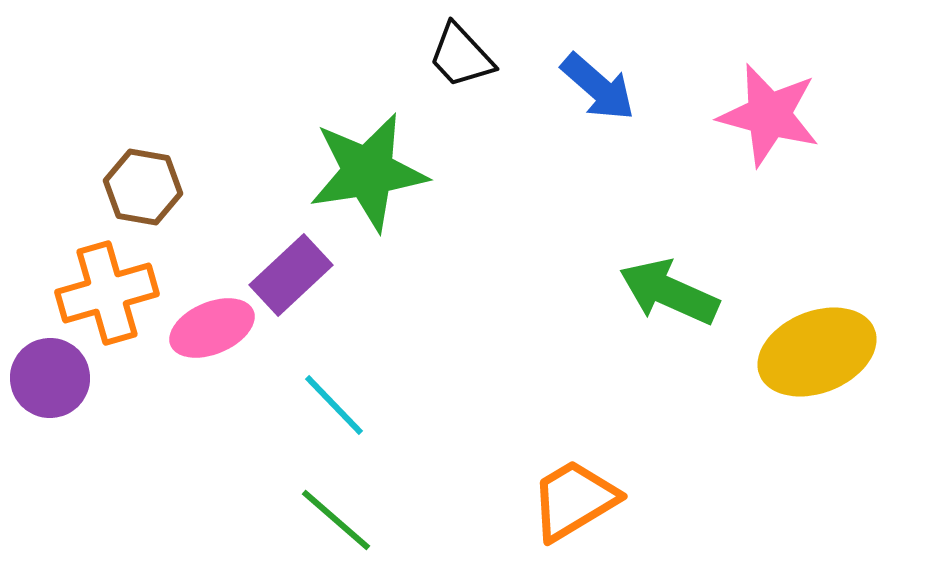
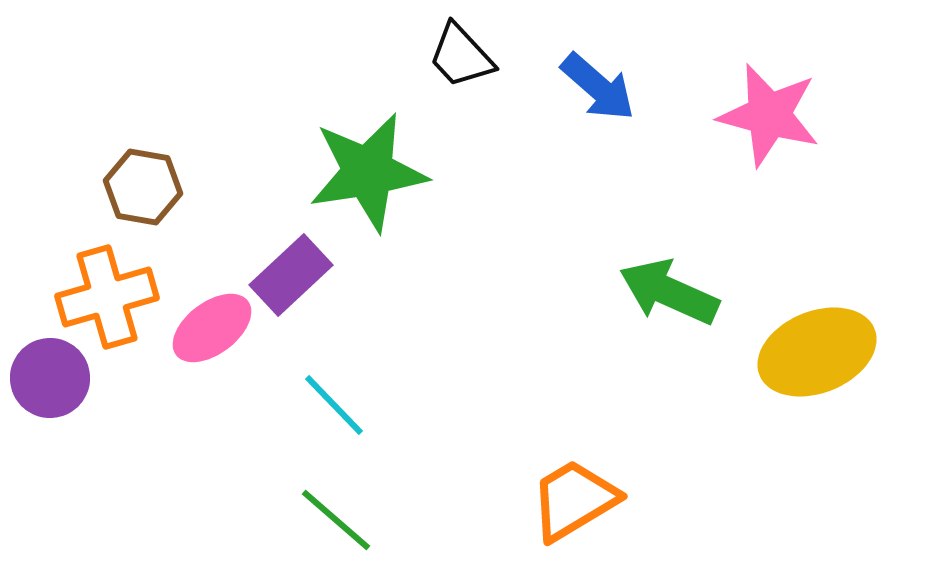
orange cross: moved 4 px down
pink ellipse: rotated 14 degrees counterclockwise
